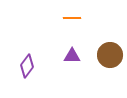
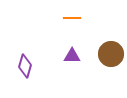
brown circle: moved 1 px right, 1 px up
purple diamond: moved 2 px left; rotated 20 degrees counterclockwise
